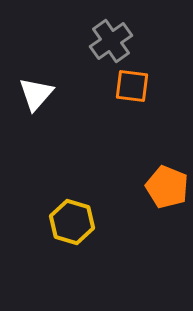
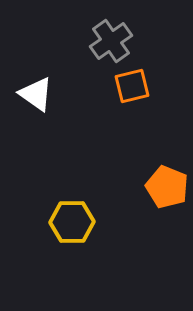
orange square: rotated 21 degrees counterclockwise
white triangle: rotated 36 degrees counterclockwise
yellow hexagon: rotated 18 degrees counterclockwise
